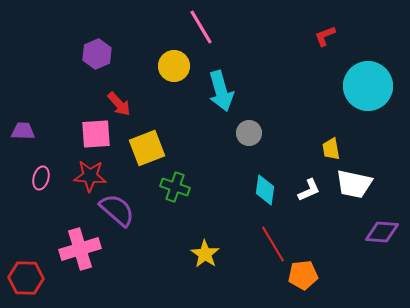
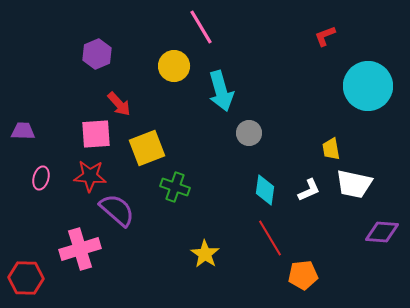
red line: moved 3 px left, 6 px up
